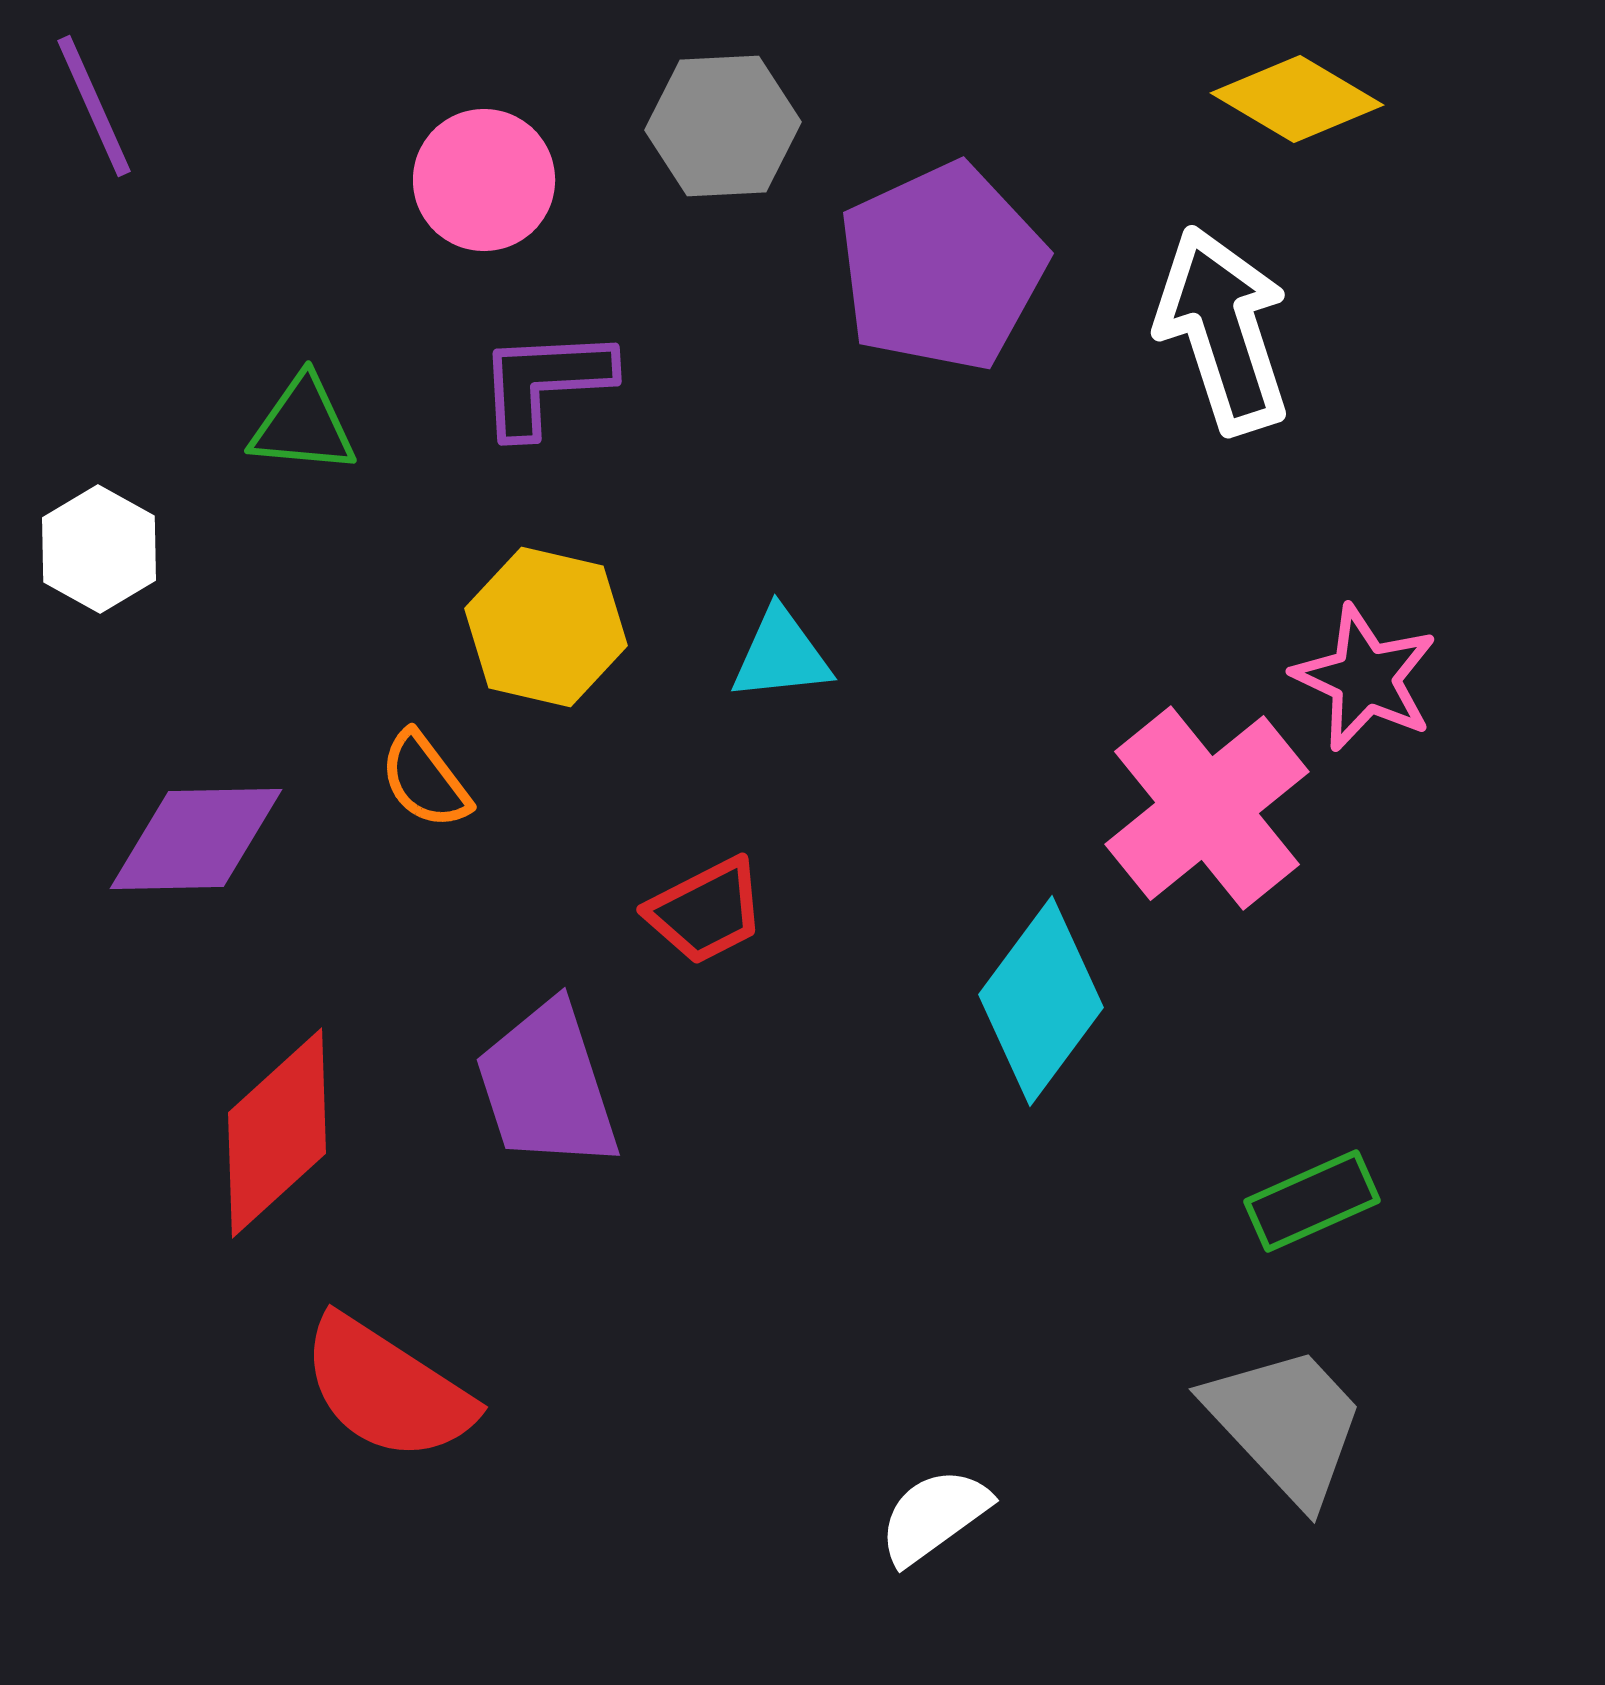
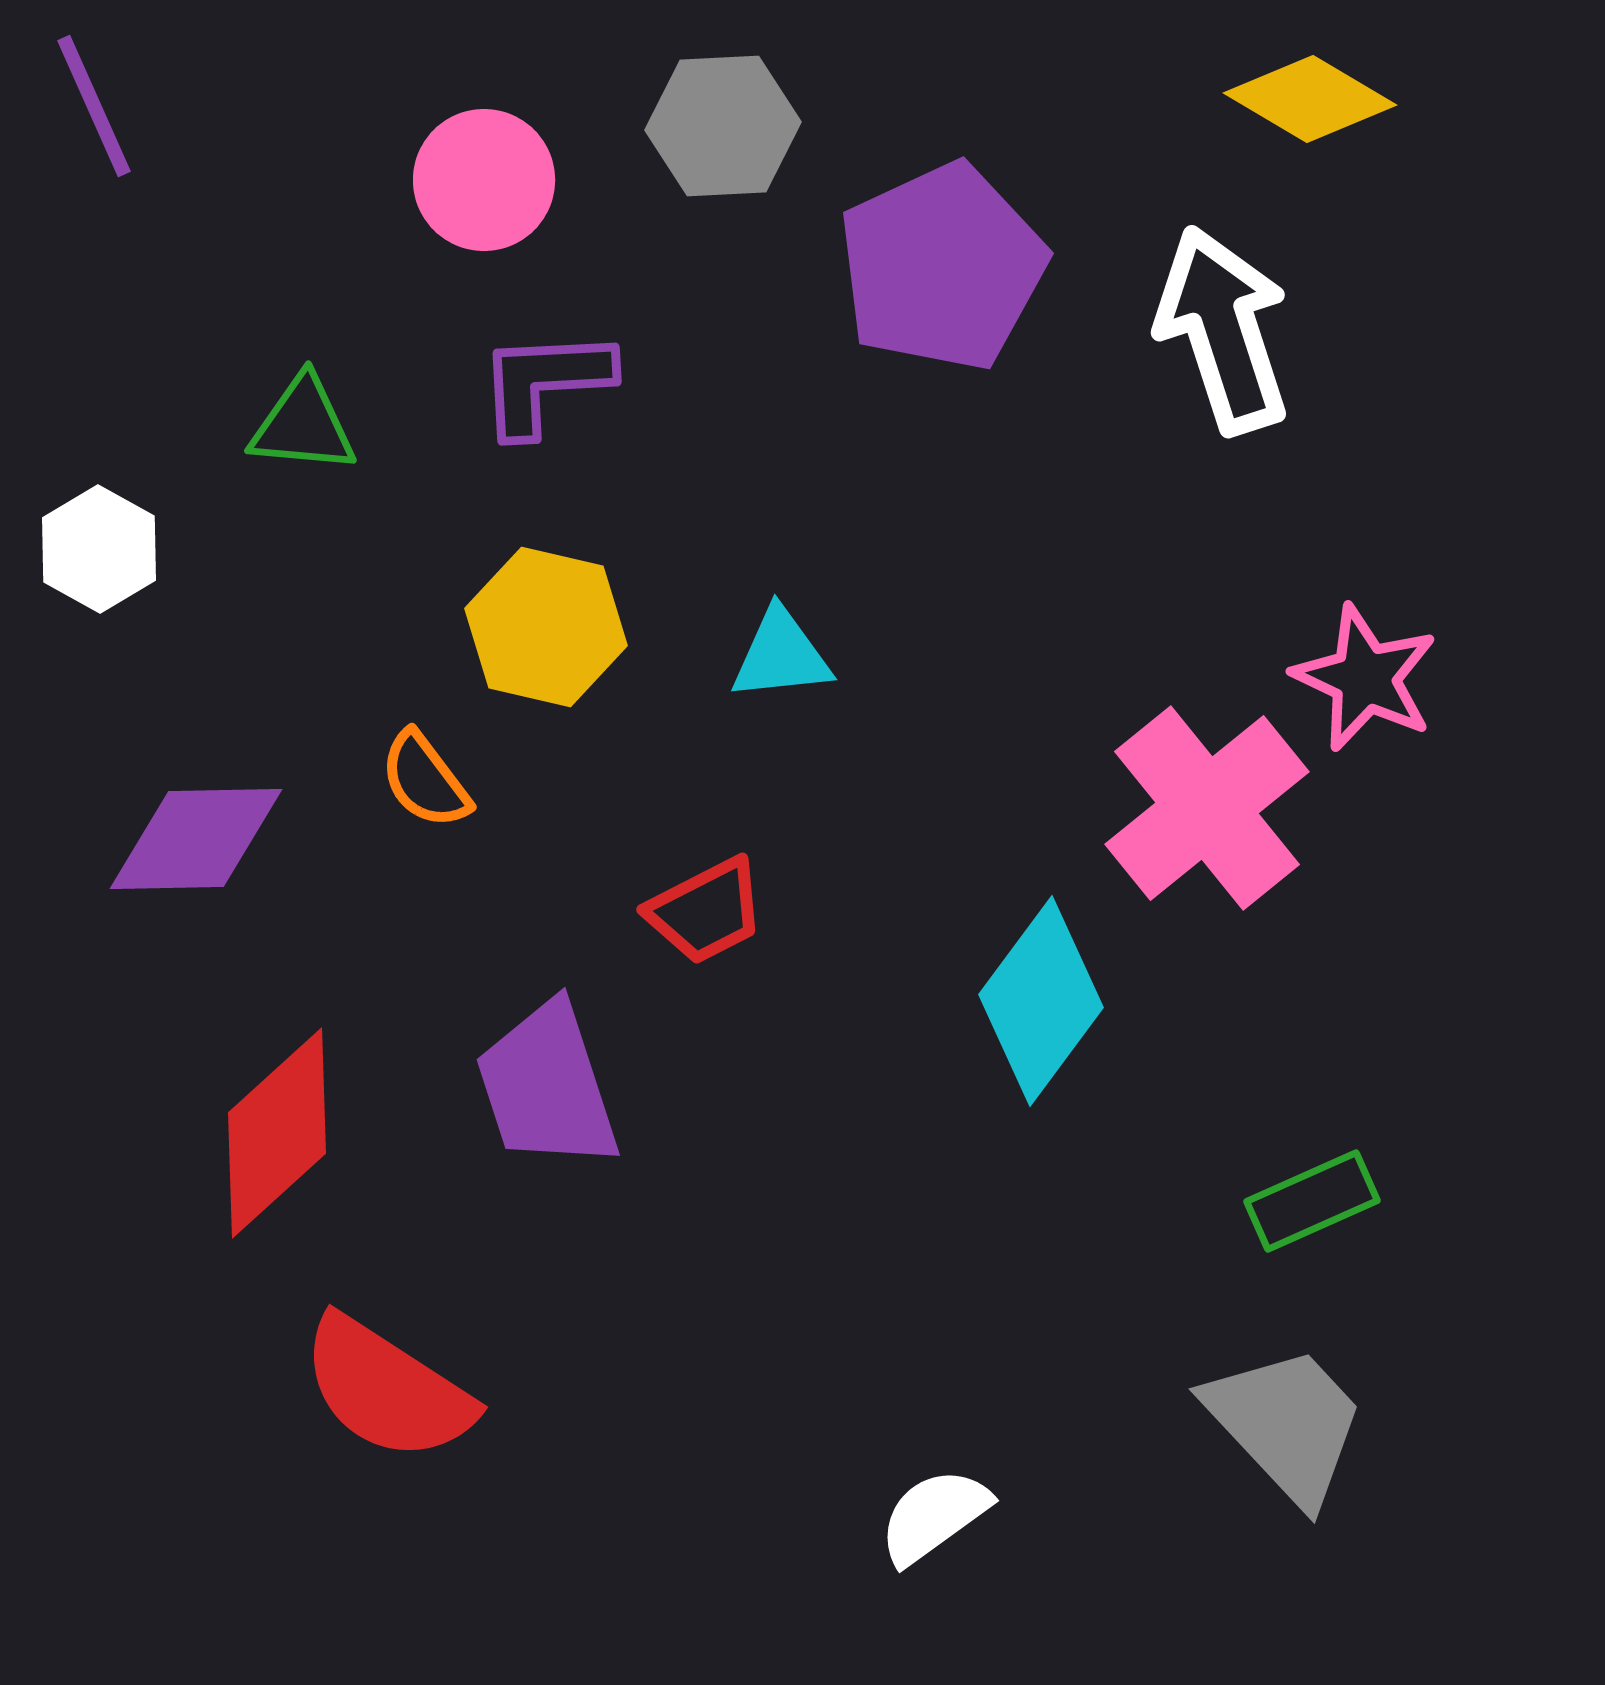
yellow diamond: moved 13 px right
